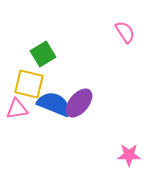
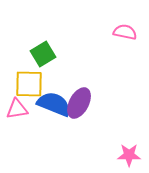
pink semicircle: rotated 45 degrees counterclockwise
yellow square: rotated 12 degrees counterclockwise
purple ellipse: rotated 12 degrees counterclockwise
